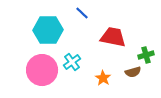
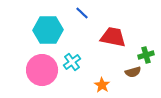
orange star: moved 1 px left, 7 px down
